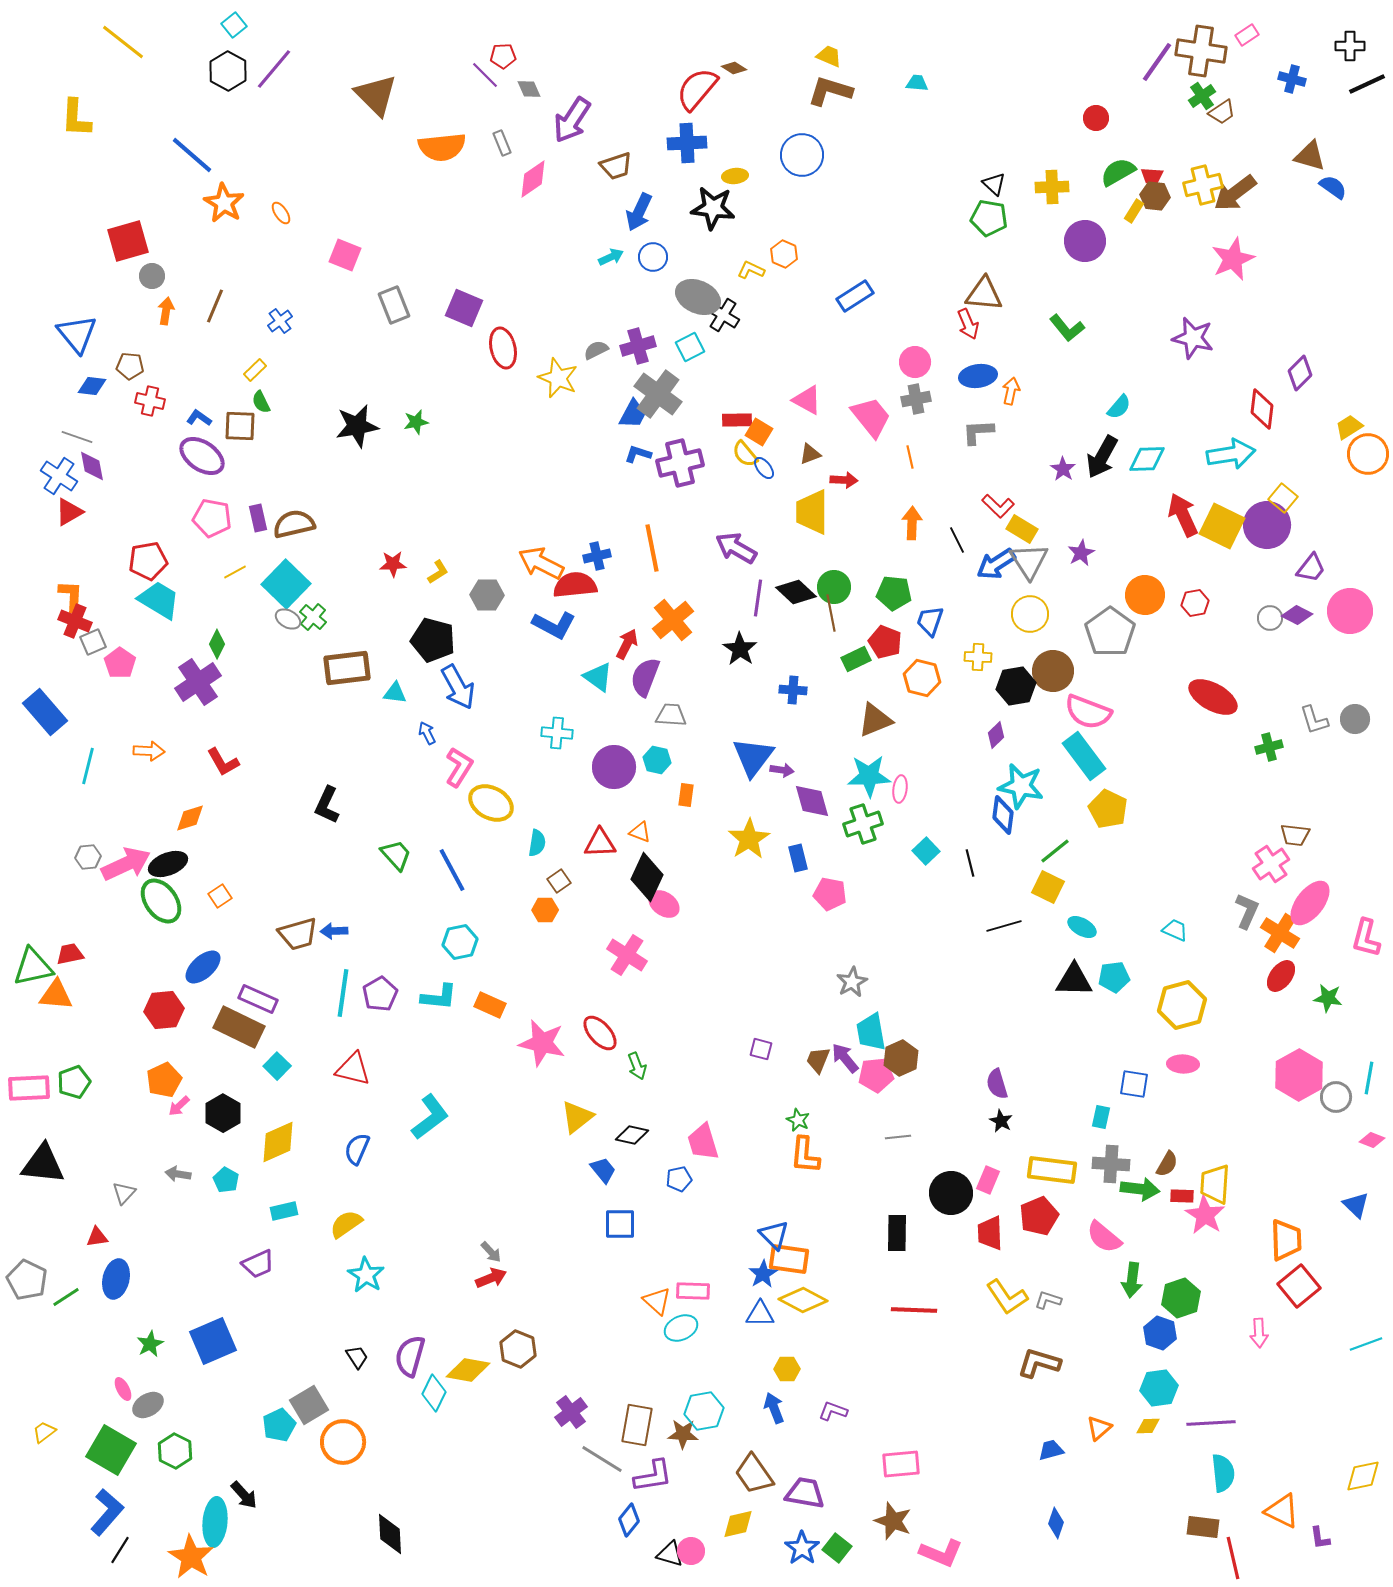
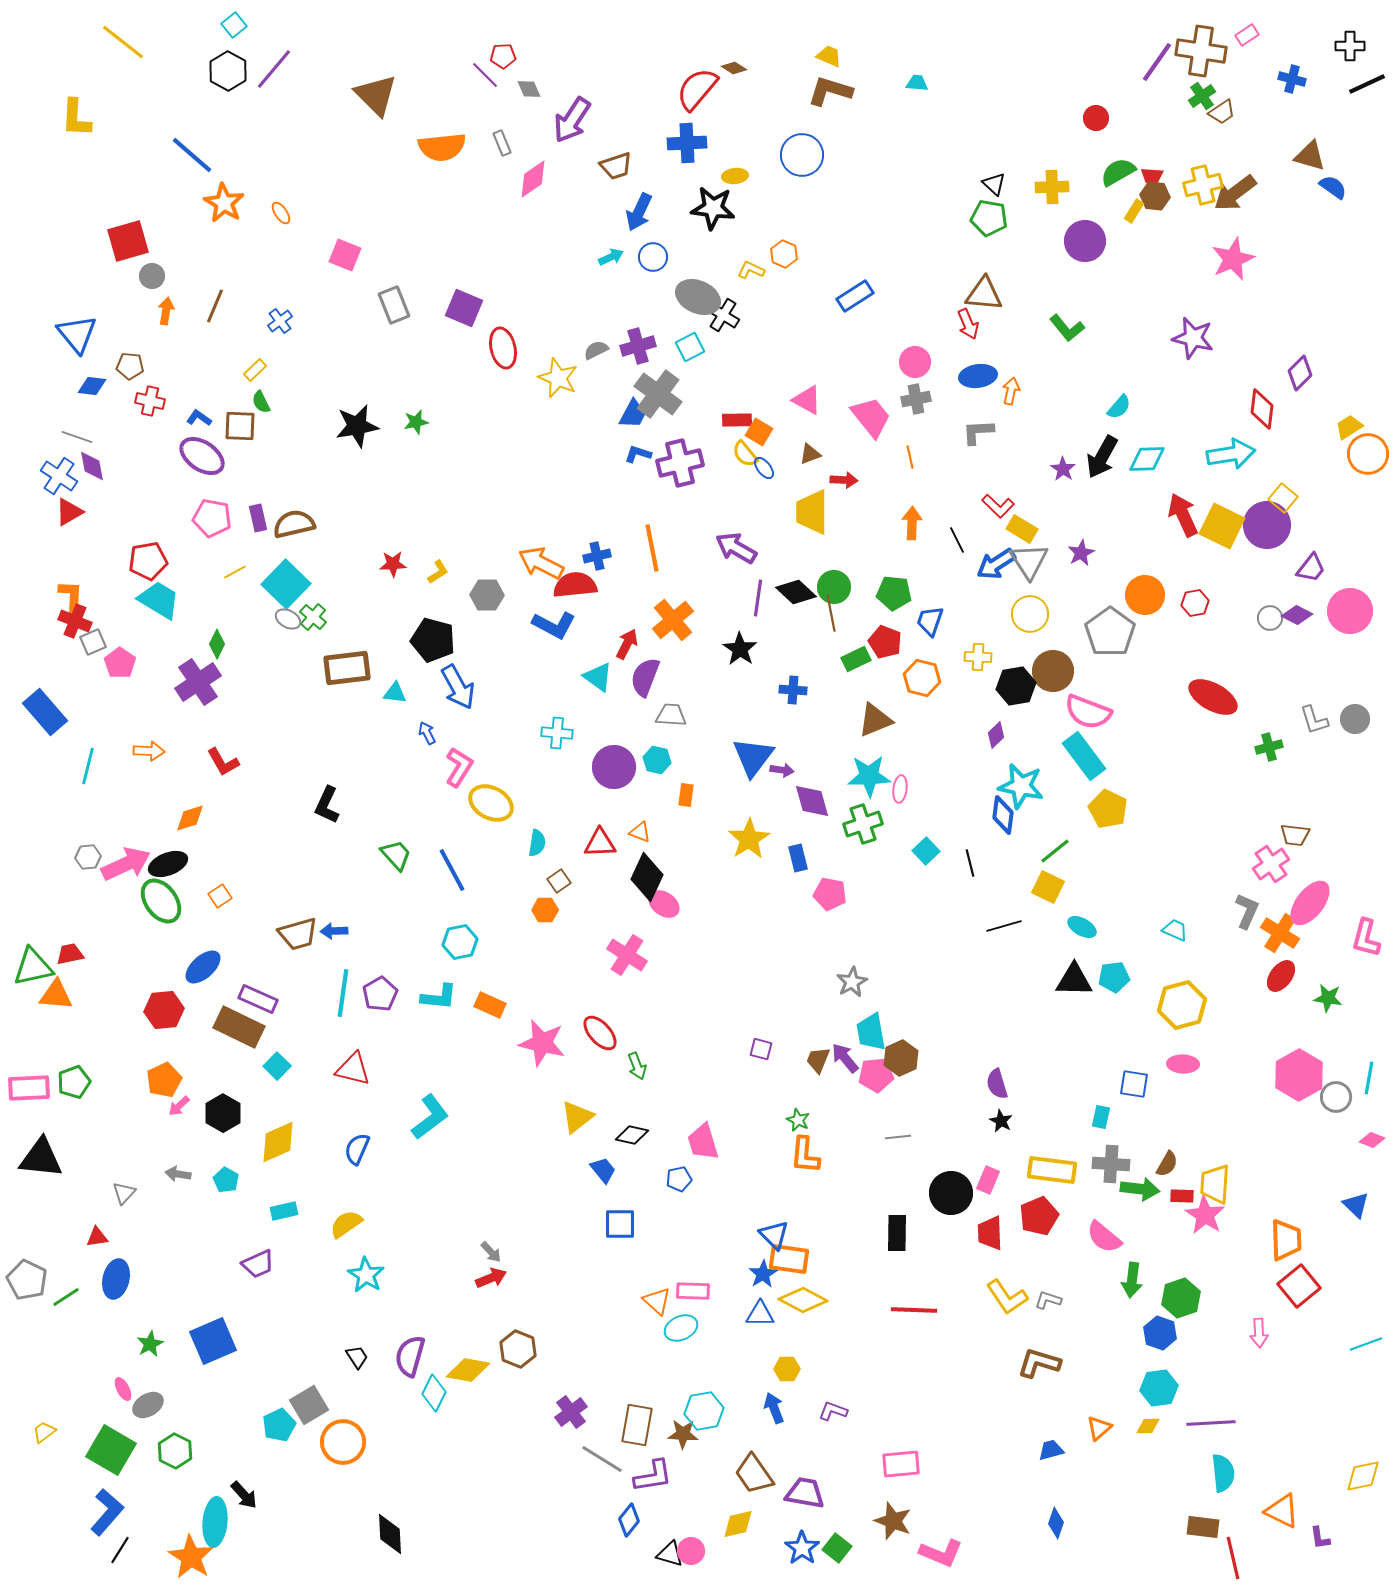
black triangle at (43, 1164): moved 2 px left, 6 px up
